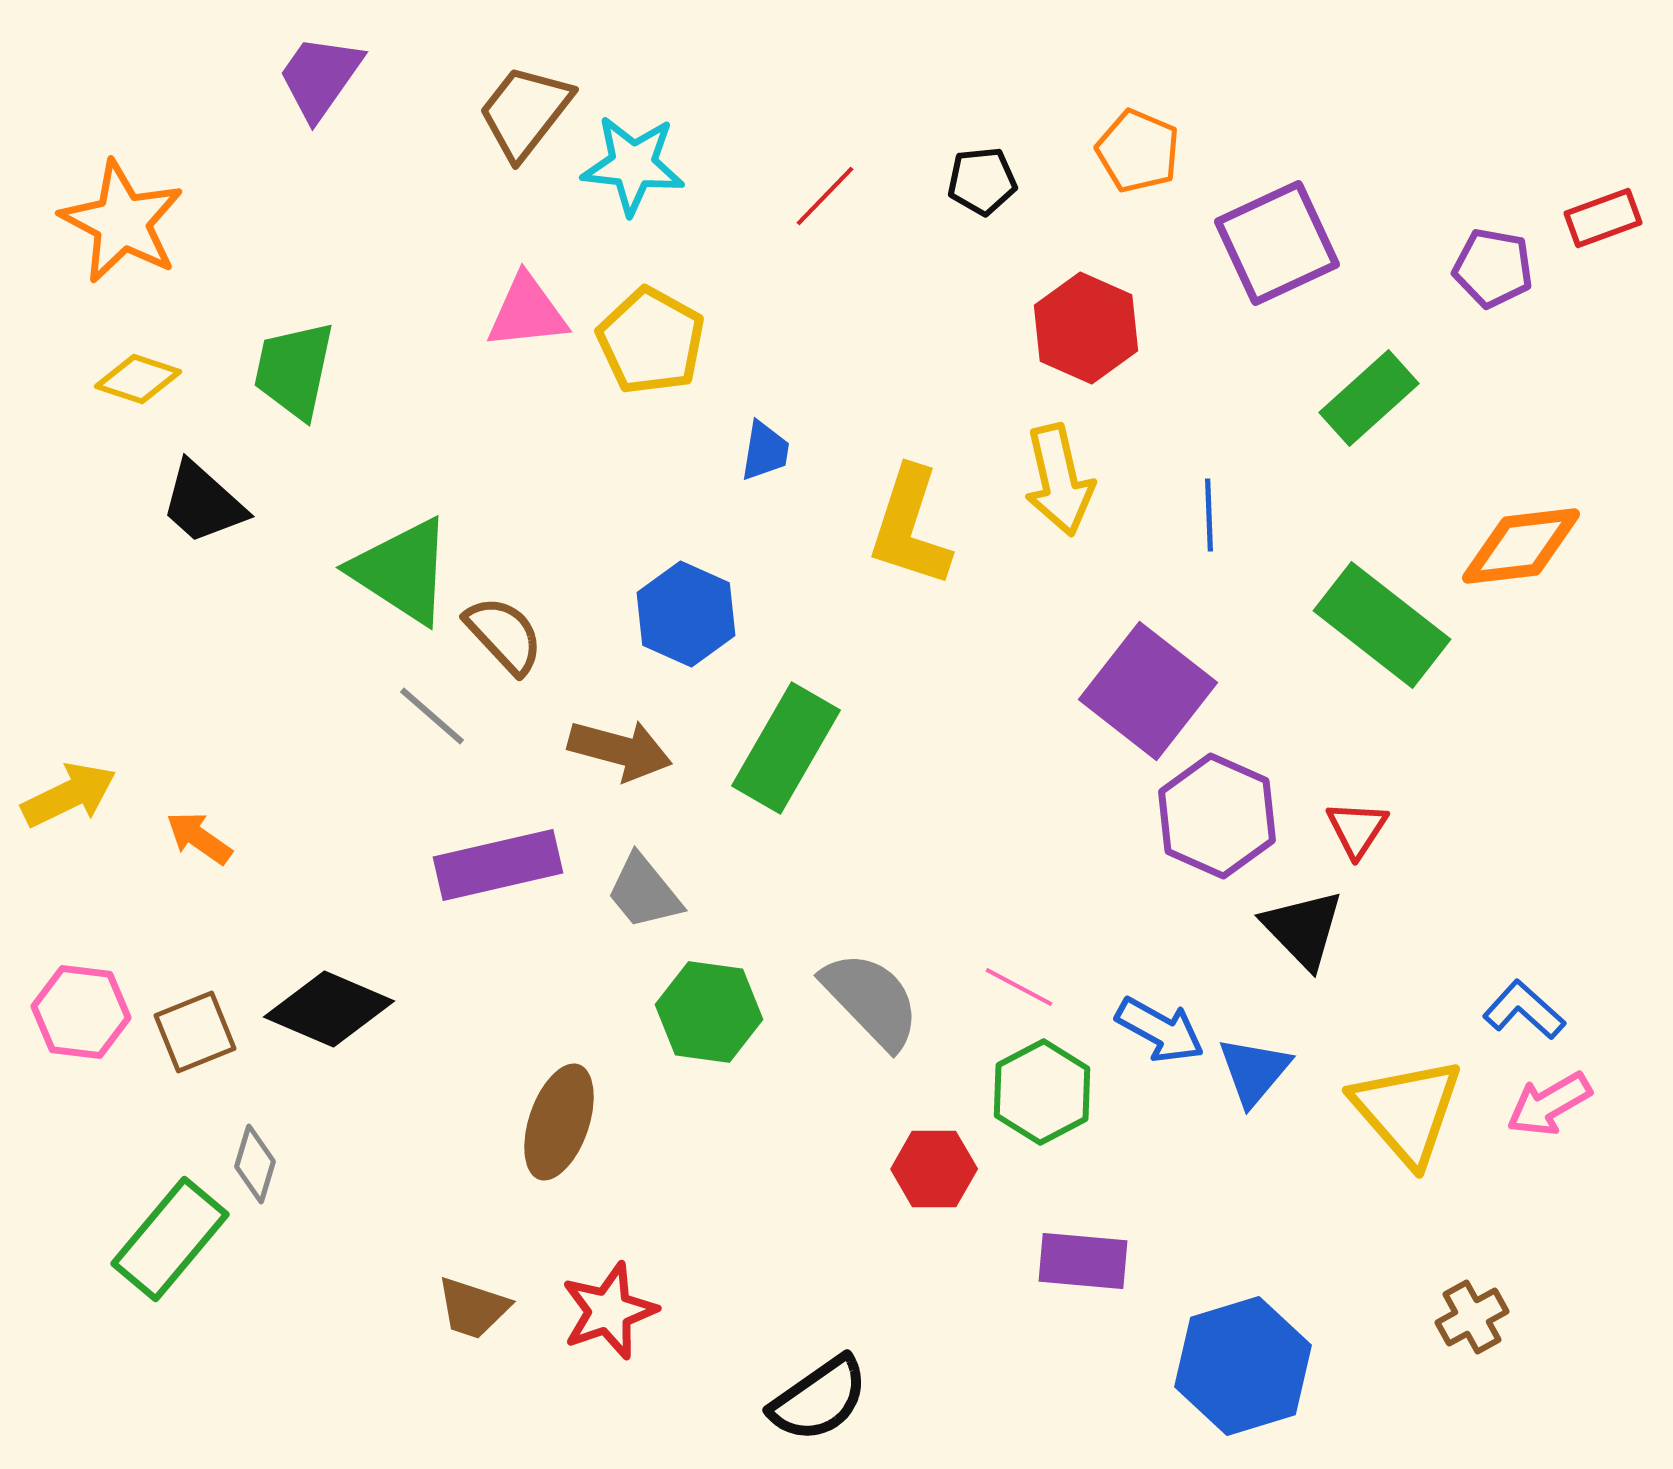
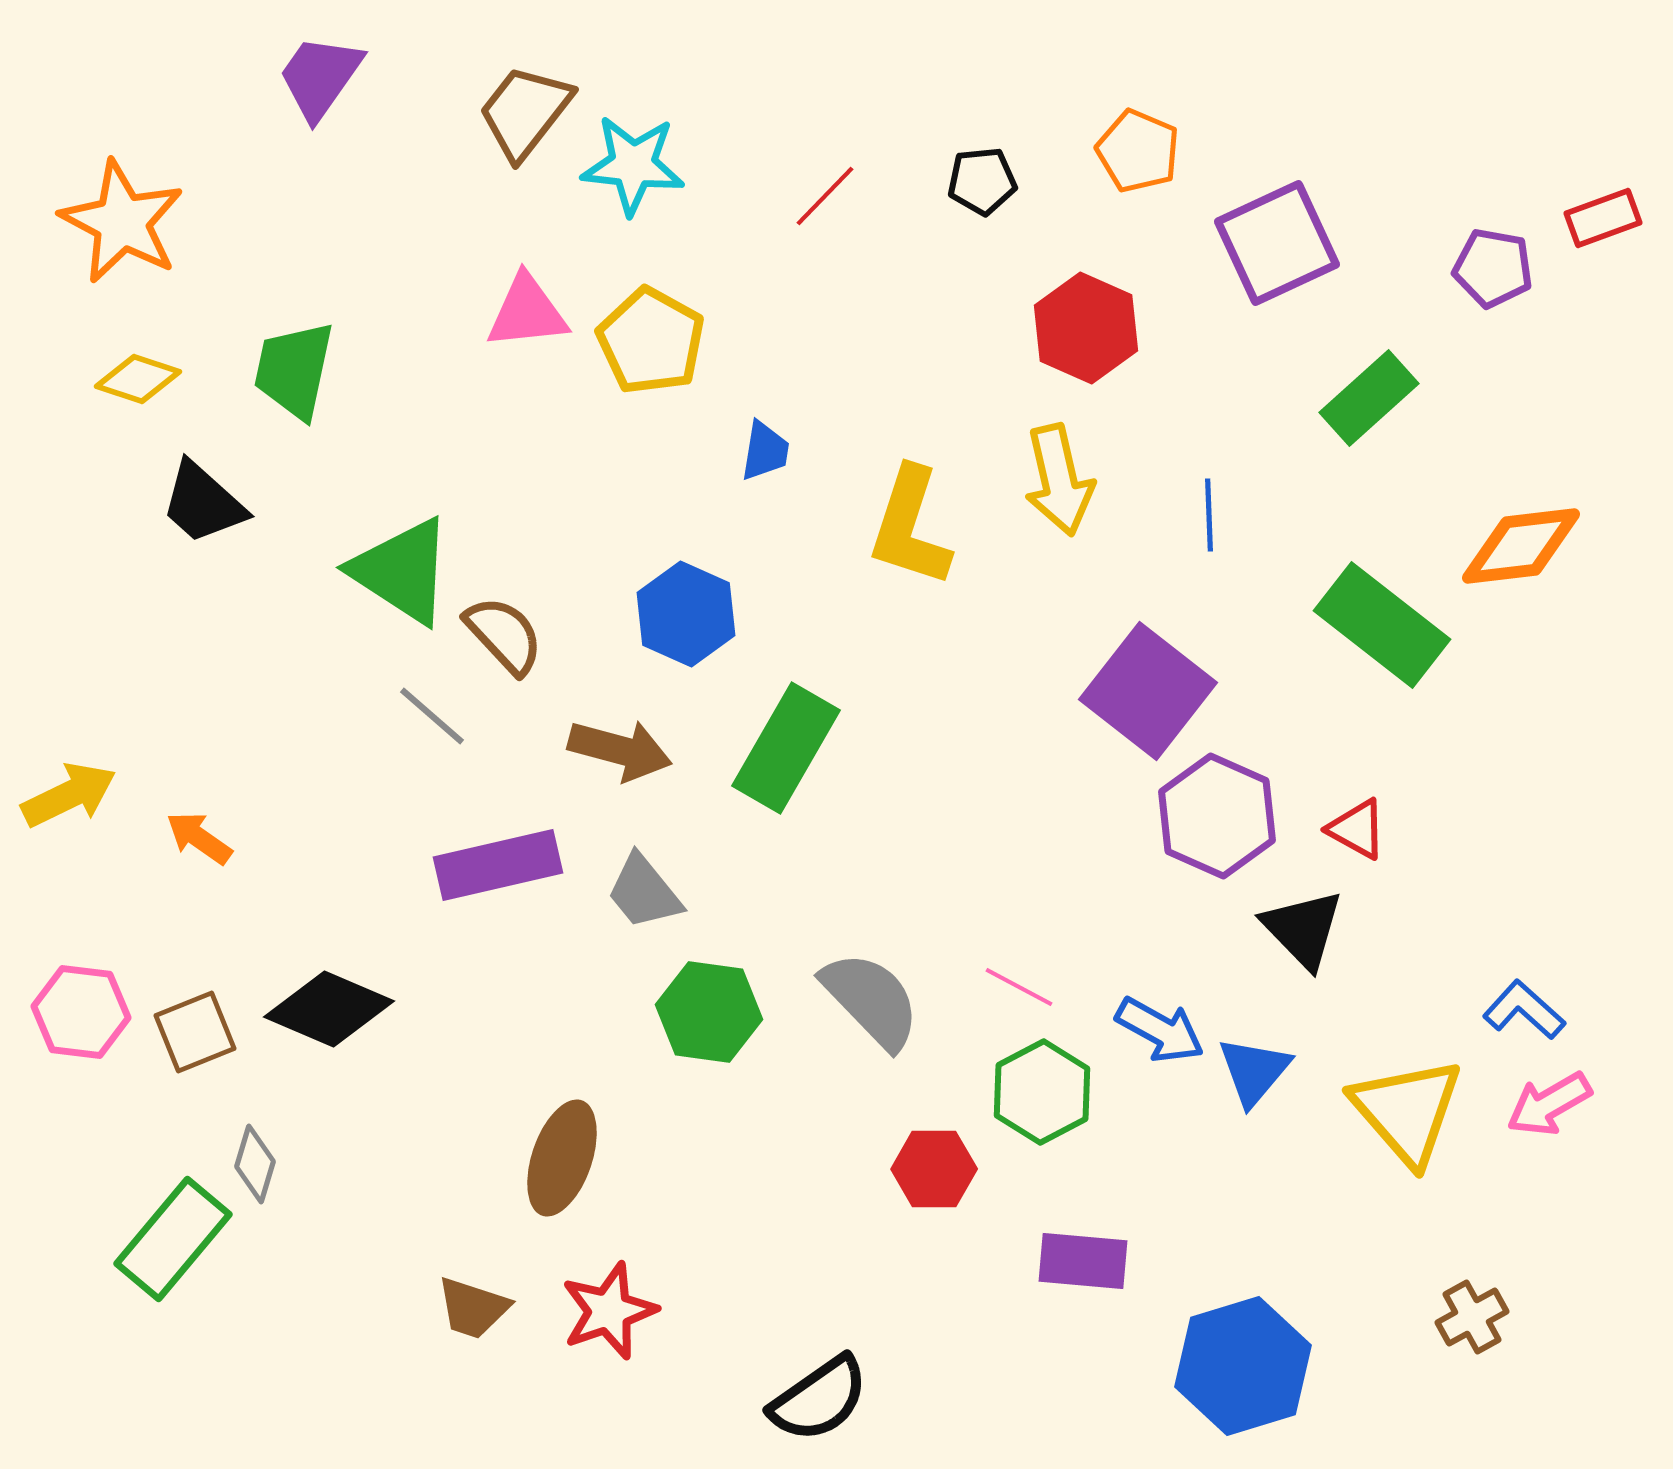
red triangle at (1357, 829): rotated 34 degrees counterclockwise
brown ellipse at (559, 1122): moved 3 px right, 36 px down
green rectangle at (170, 1239): moved 3 px right
